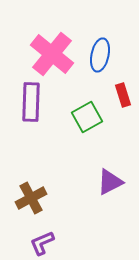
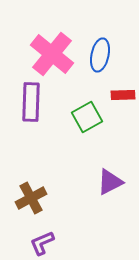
red rectangle: rotated 75 degrees counterclockwise
